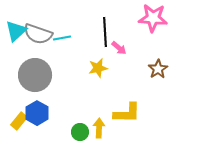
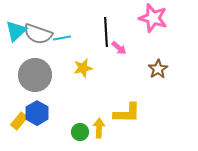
pink star: rotated 12 degrees clockwise
black line: moved 1 px right
yellow star: moved 15 px left
